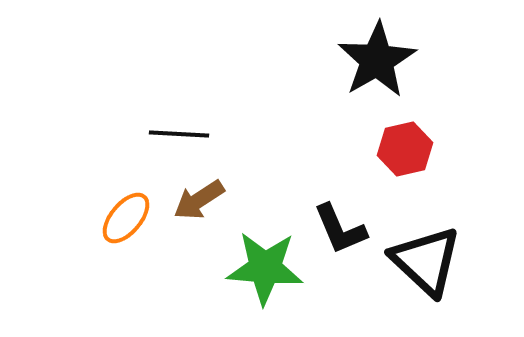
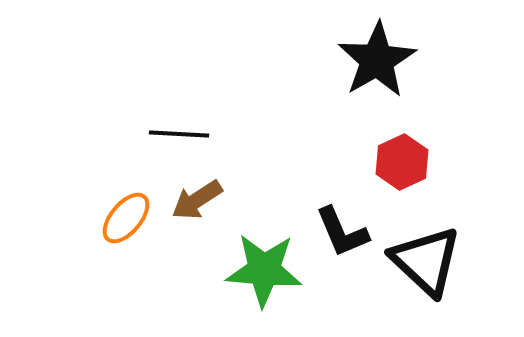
red hexagon: moved 3 px left, 13 px down; rotated 12 degrees counterclockwise
brown arrow: moved 2 px left
black L-shape: moved 2 px right, 3 px down
green star: moved 1 px left, 2 px down
